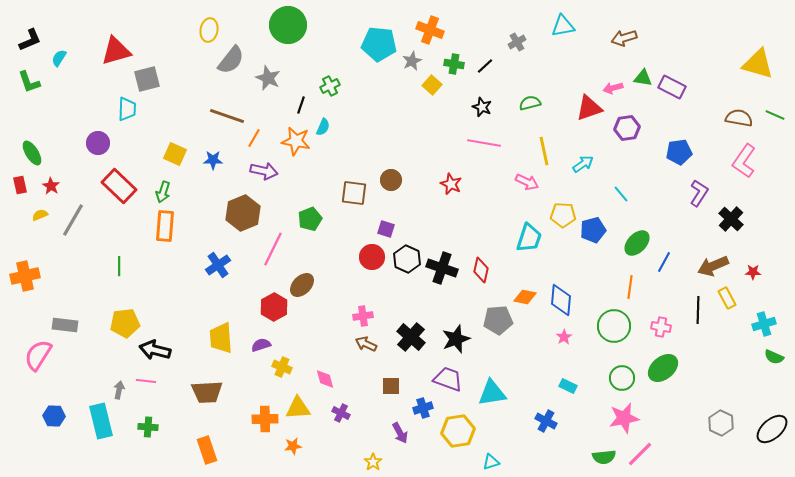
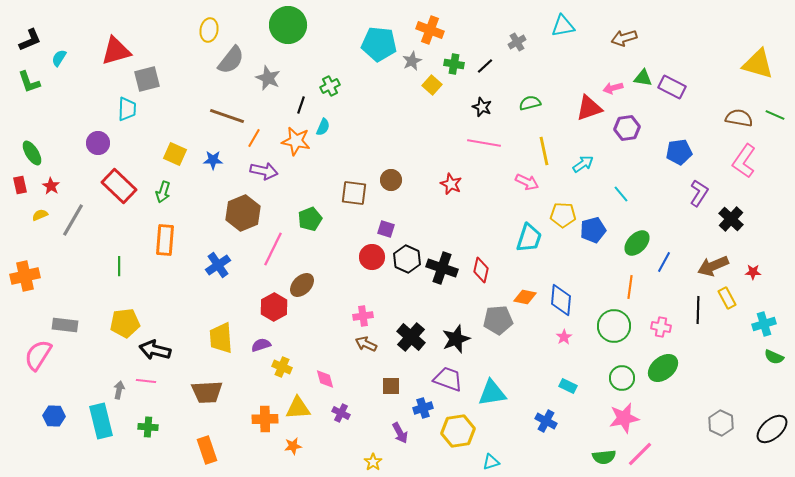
orange rectangle at (165, 226): moved 14 px down
